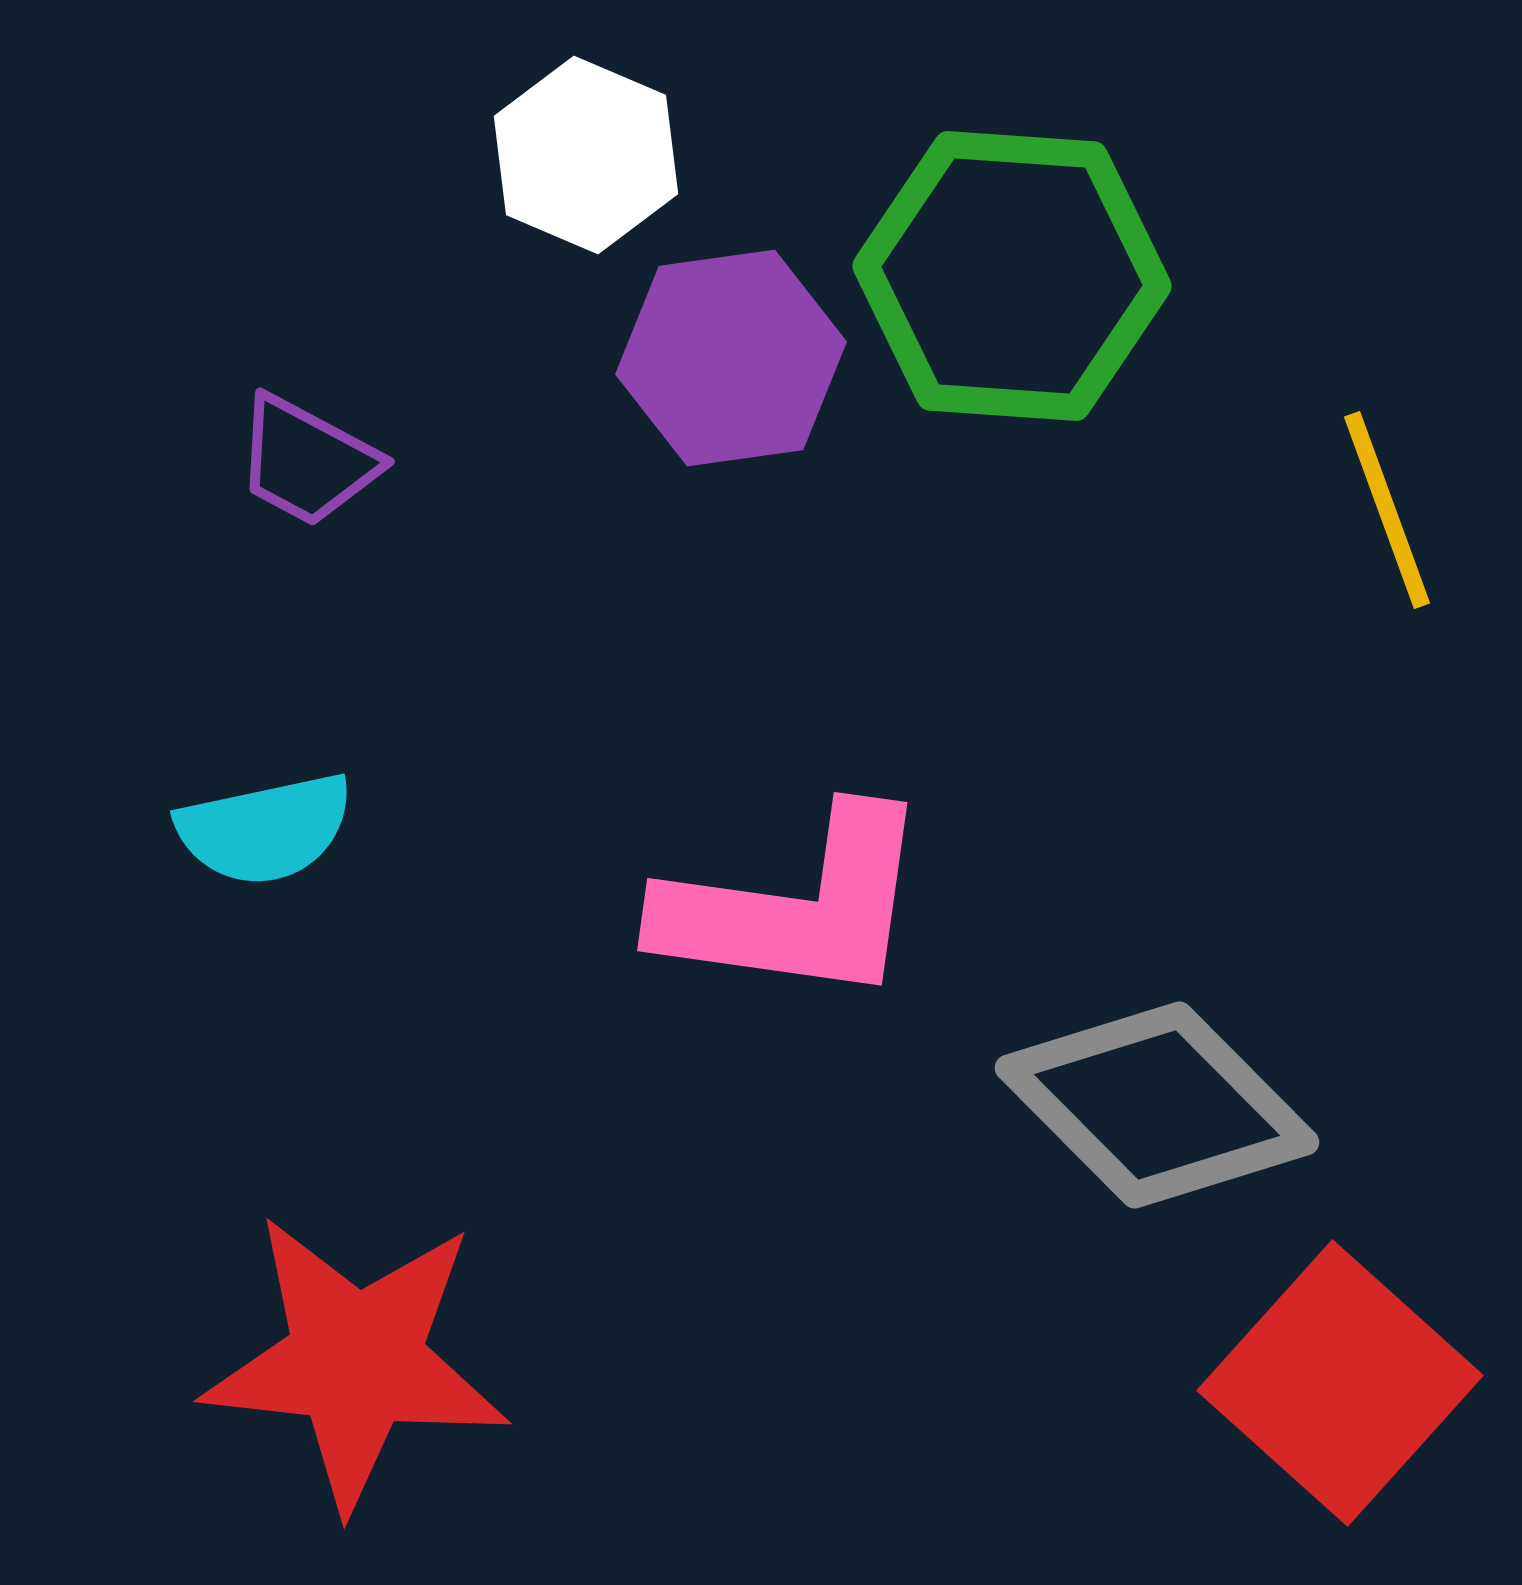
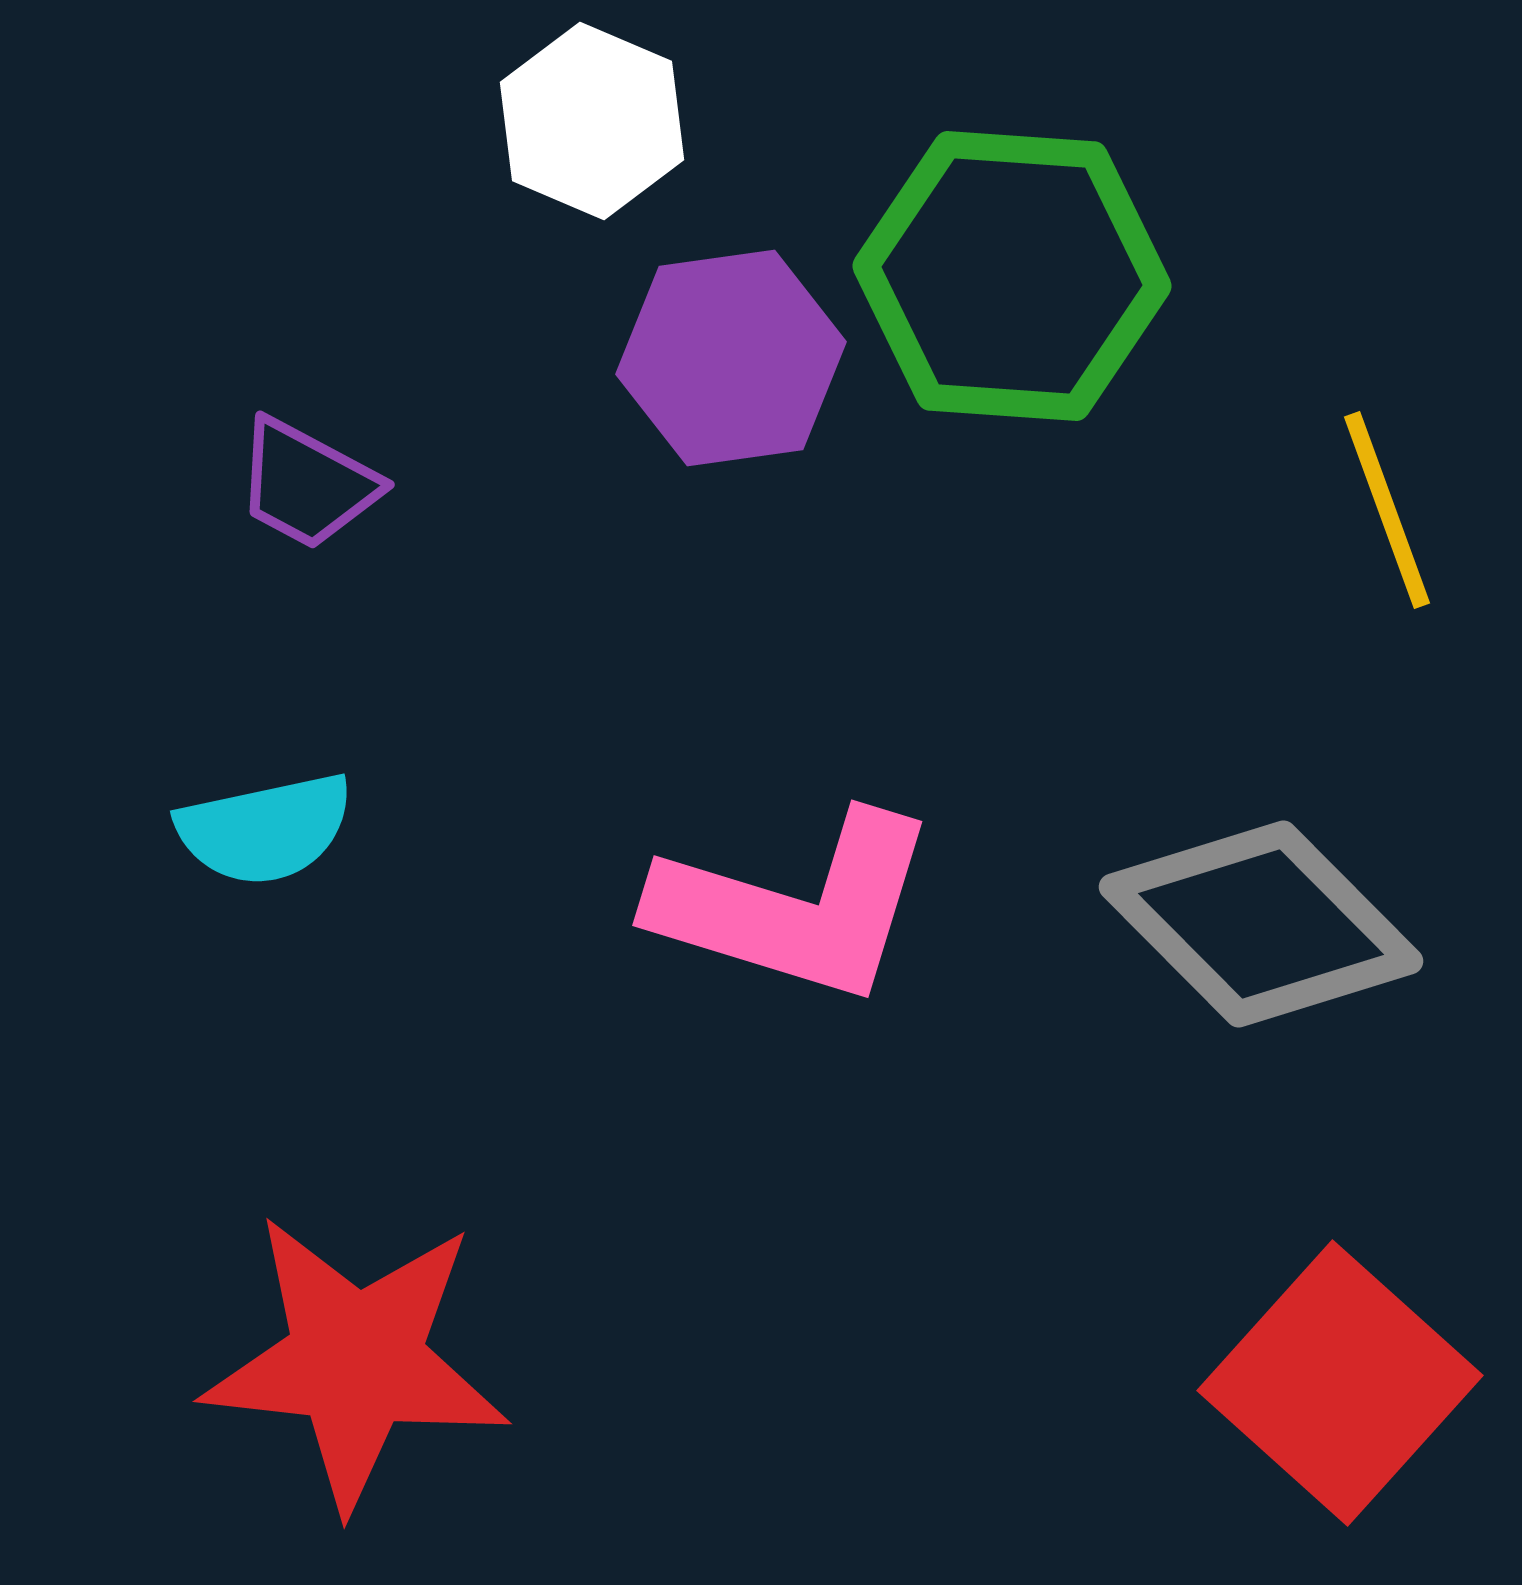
white hexagon: moved 6 px right, 34 px up
purple trapezoid: moved 23 px down
pink L-shape: rotated 9 degrees clockwise
gray diamond: moved 104 px right, 181 px up
